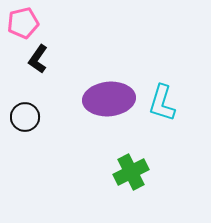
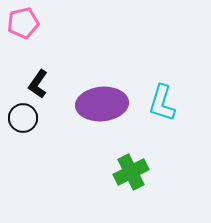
black L-shape: moved 25 px down
purple ellipse: moved 7 px left, 5 px down
black circle: moved 2 px left, 1 px down
